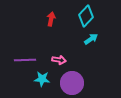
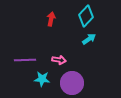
cyan arrow: moved 2 px left
